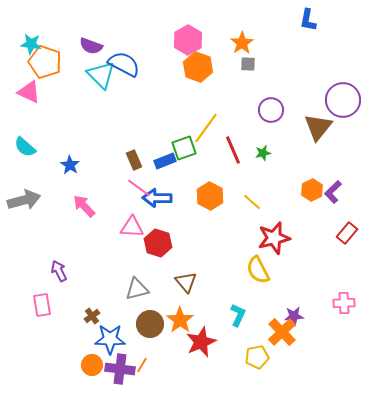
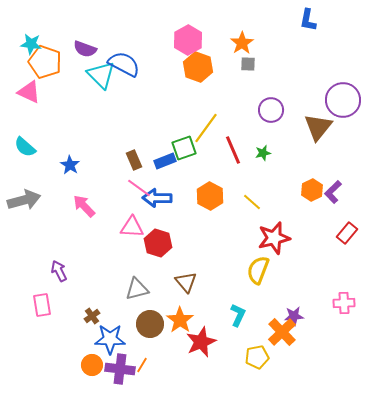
purple semicircle at (91, 46): moved 6 px left, 3 px down
yellow semicircle at (258, 270): rotated 48 degrees clockwise
